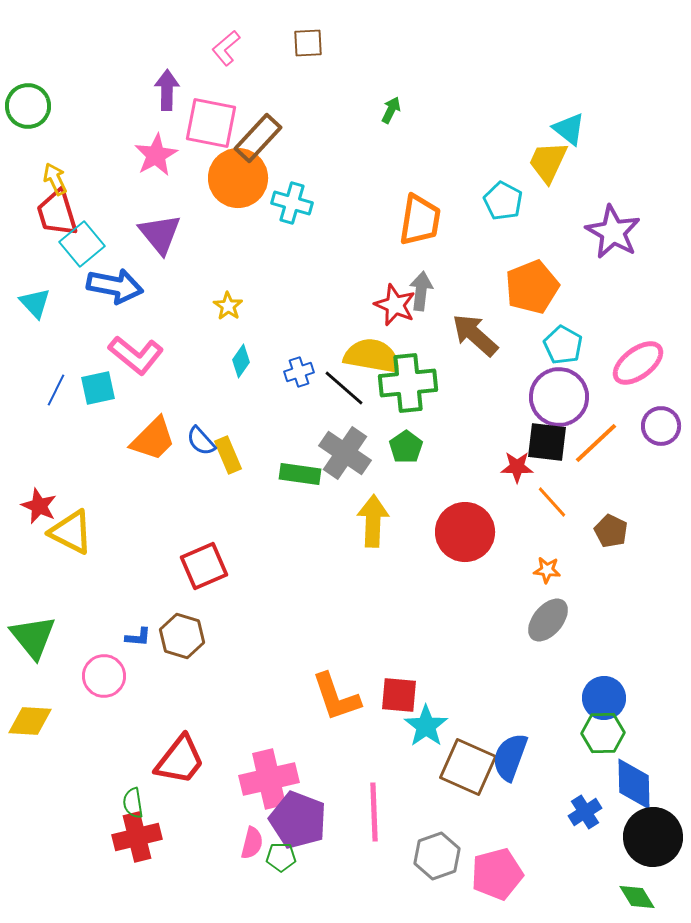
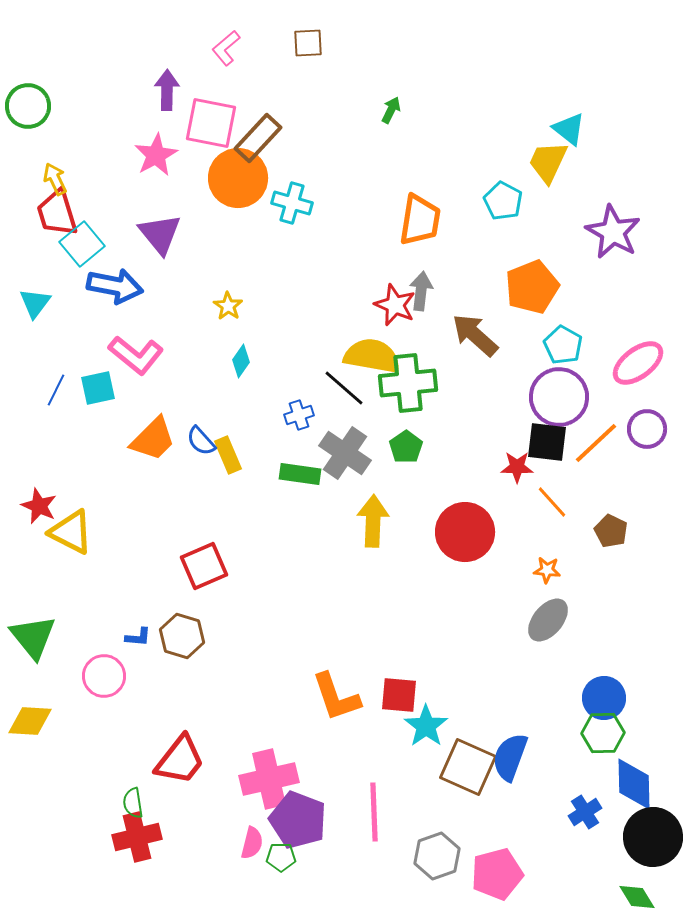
cyan triangle at (35, 303): rotated 20 degrees clockwise
blue cross at (299, 372): moved 43 px down
purple circle at (661, 426): moved 14 px left, 3 px down
